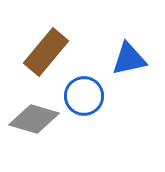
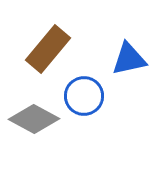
brown rectangle: moved 2 px right, 3 px up
gray diamond: rotated 12 degrees clockwise
